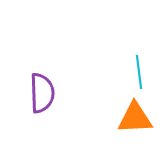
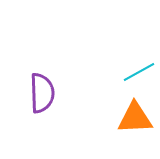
cyan line: rotated 68 degrees clockwise
